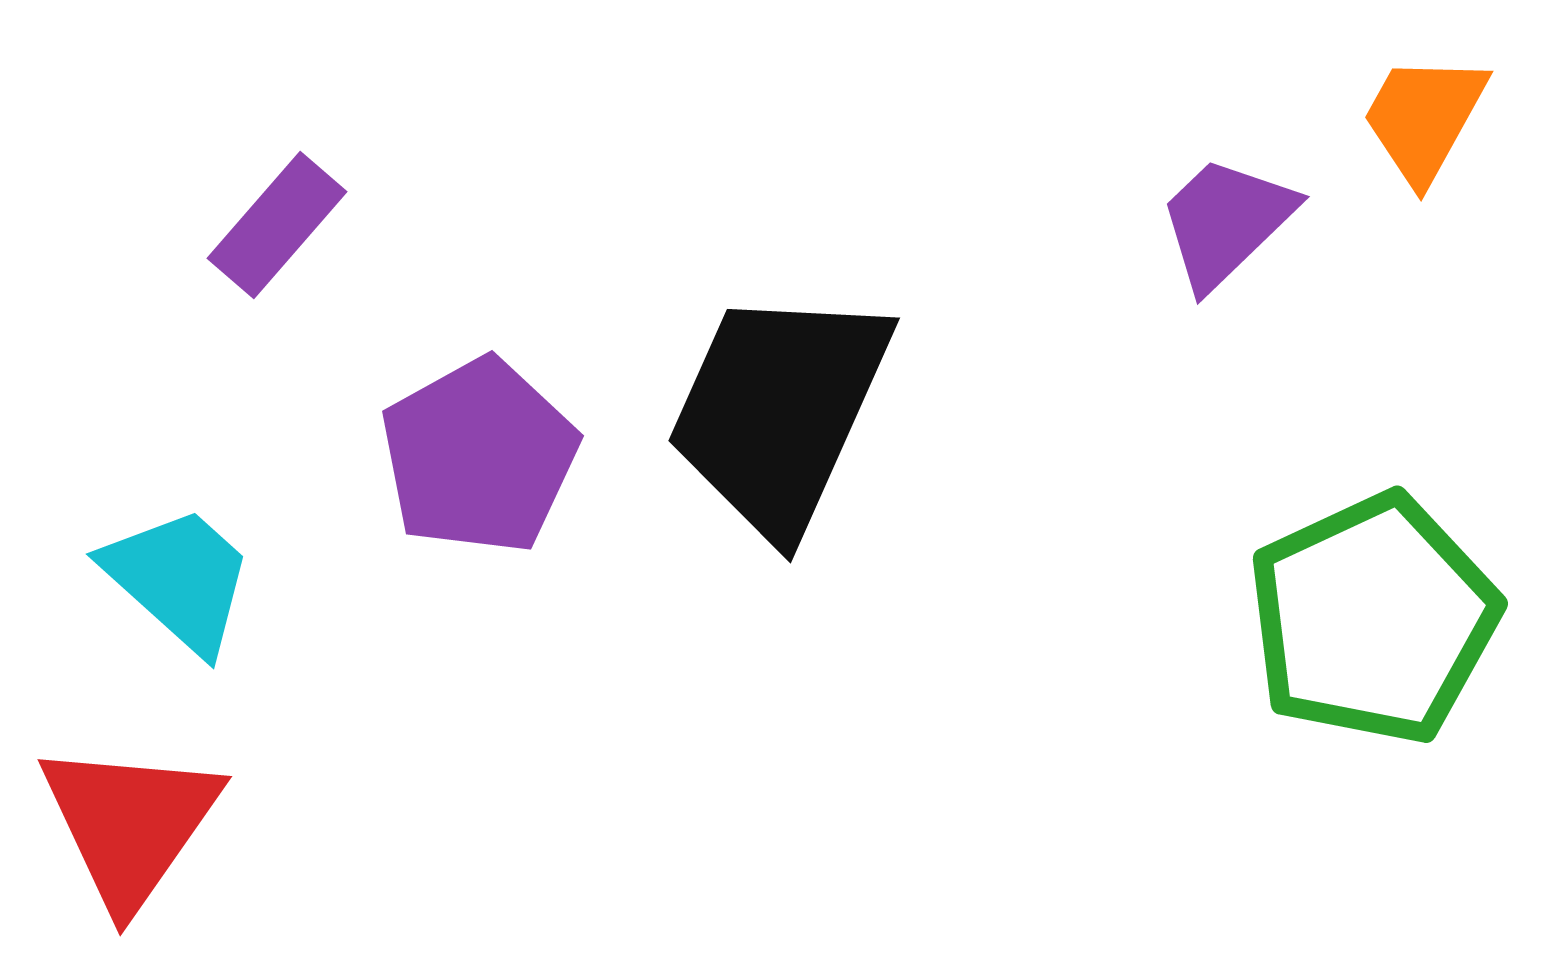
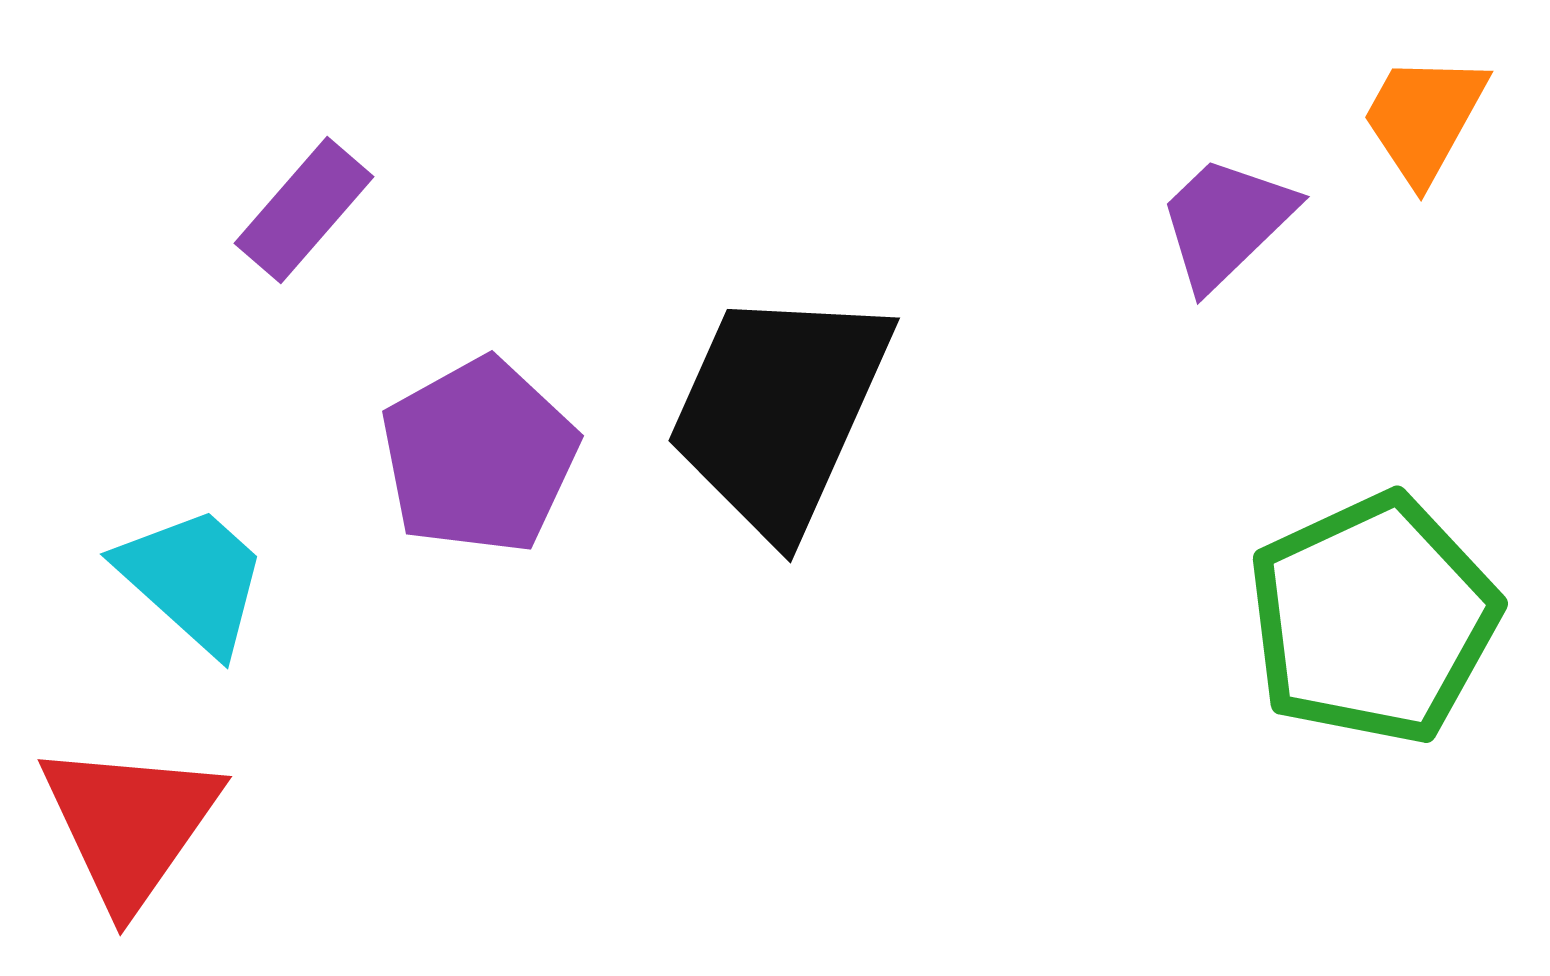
purple rectangle: moved 27 px right, 15 px up
cyan trapezoid: moved 14 px right
